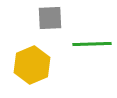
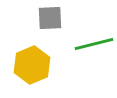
green line: moved 2 px right; rotated 12 degrees counterclockwise
